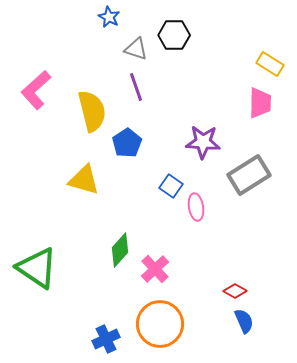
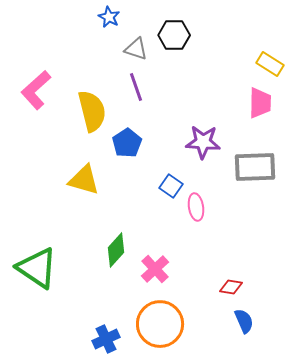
gray rectangle: moved 6 px right, 8 px up; rotated 30 degrees clockwise
green diamond: moved 4 px left
red diamond: moved 4 px left, 4 px up; rotated 20 degrees counterclockwise
